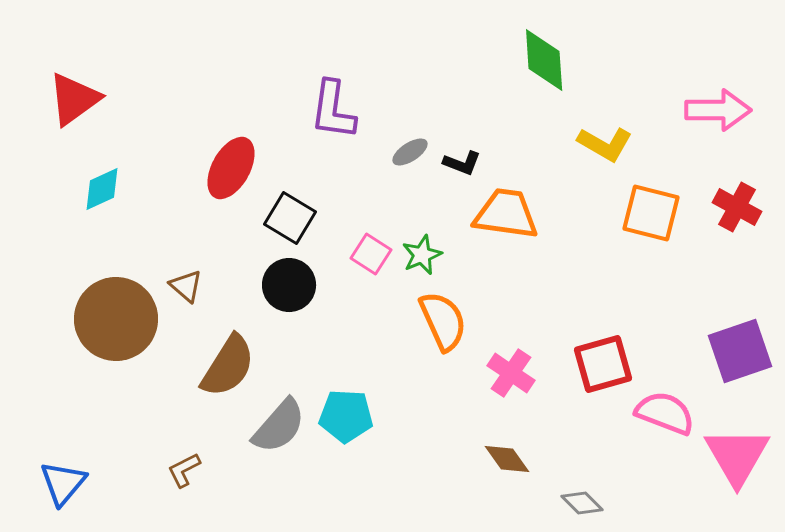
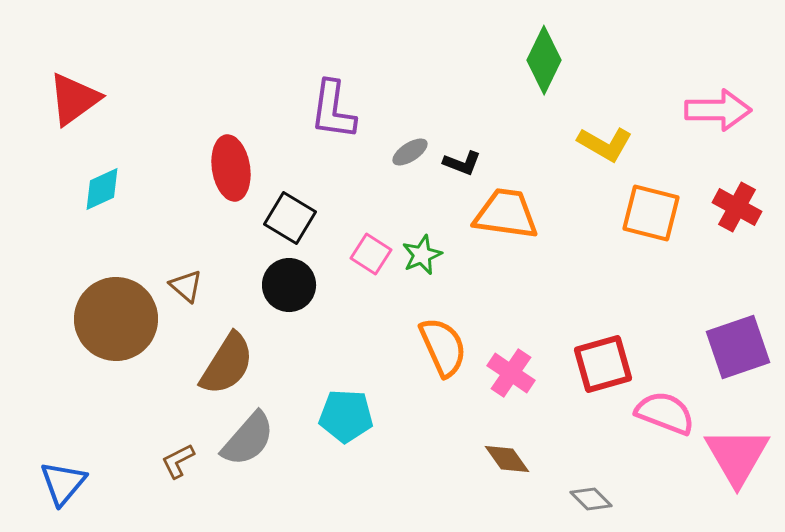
green diamond: rotated 30 degrees clockwise
red ellipse: rotated 38 degrees counterclockwise
orange semicircle: moved 26 px down
purple square: moved 2 px left, 4 px up
brown semicircle: moved 1 px left, 2 px up
gray semicircle: moved 31 px left, 13 px down
brown L-shape: moved 6 px left, 9 px up
gray diamond: moved 9 px right, 4 px up
